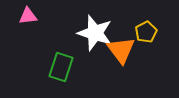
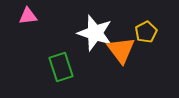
green rectangle: rotated 36 degrees counterclockwise
